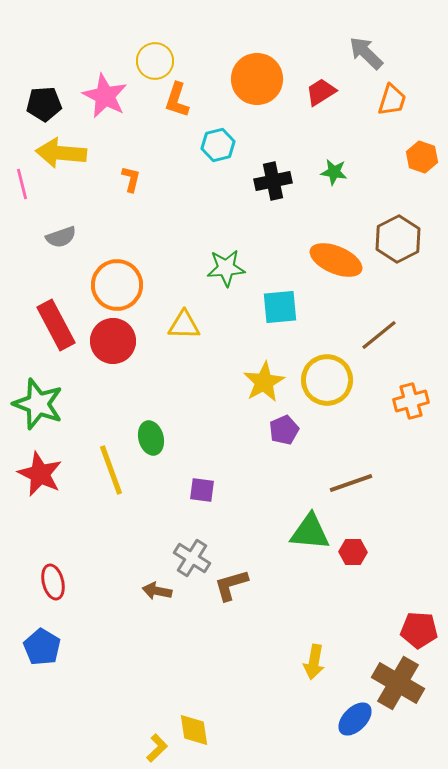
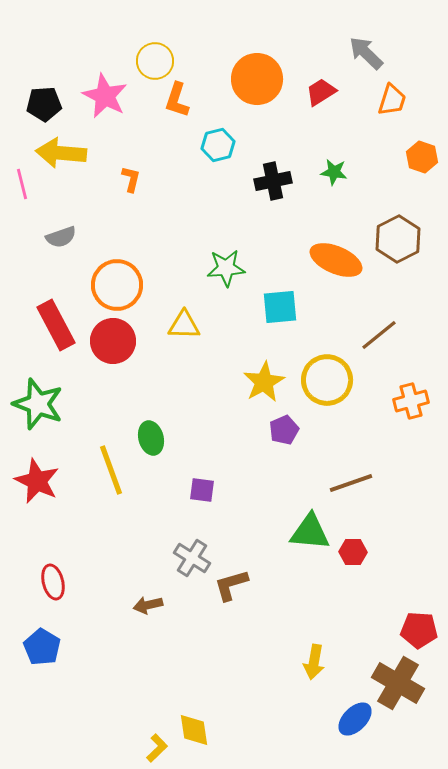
red star at (40, 474): moved 3 px left, 7 px down
brown arrow at (157, 591): moved 9 px left, 14 px down; rotated 24 degrees counterclockwise
